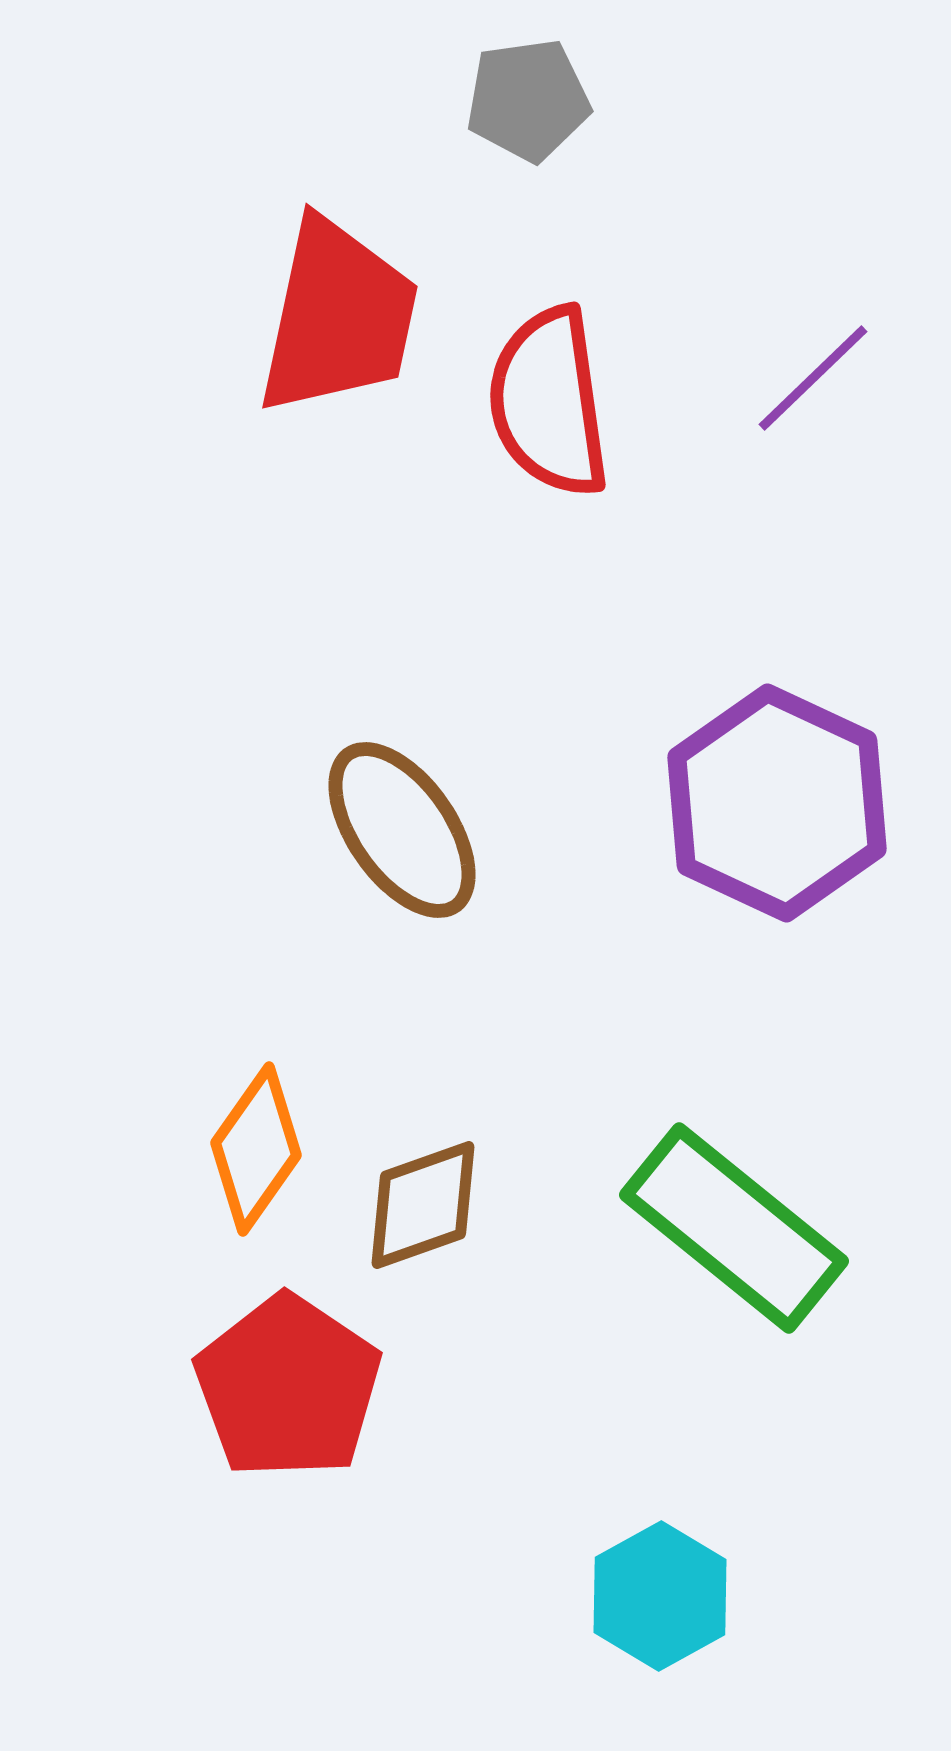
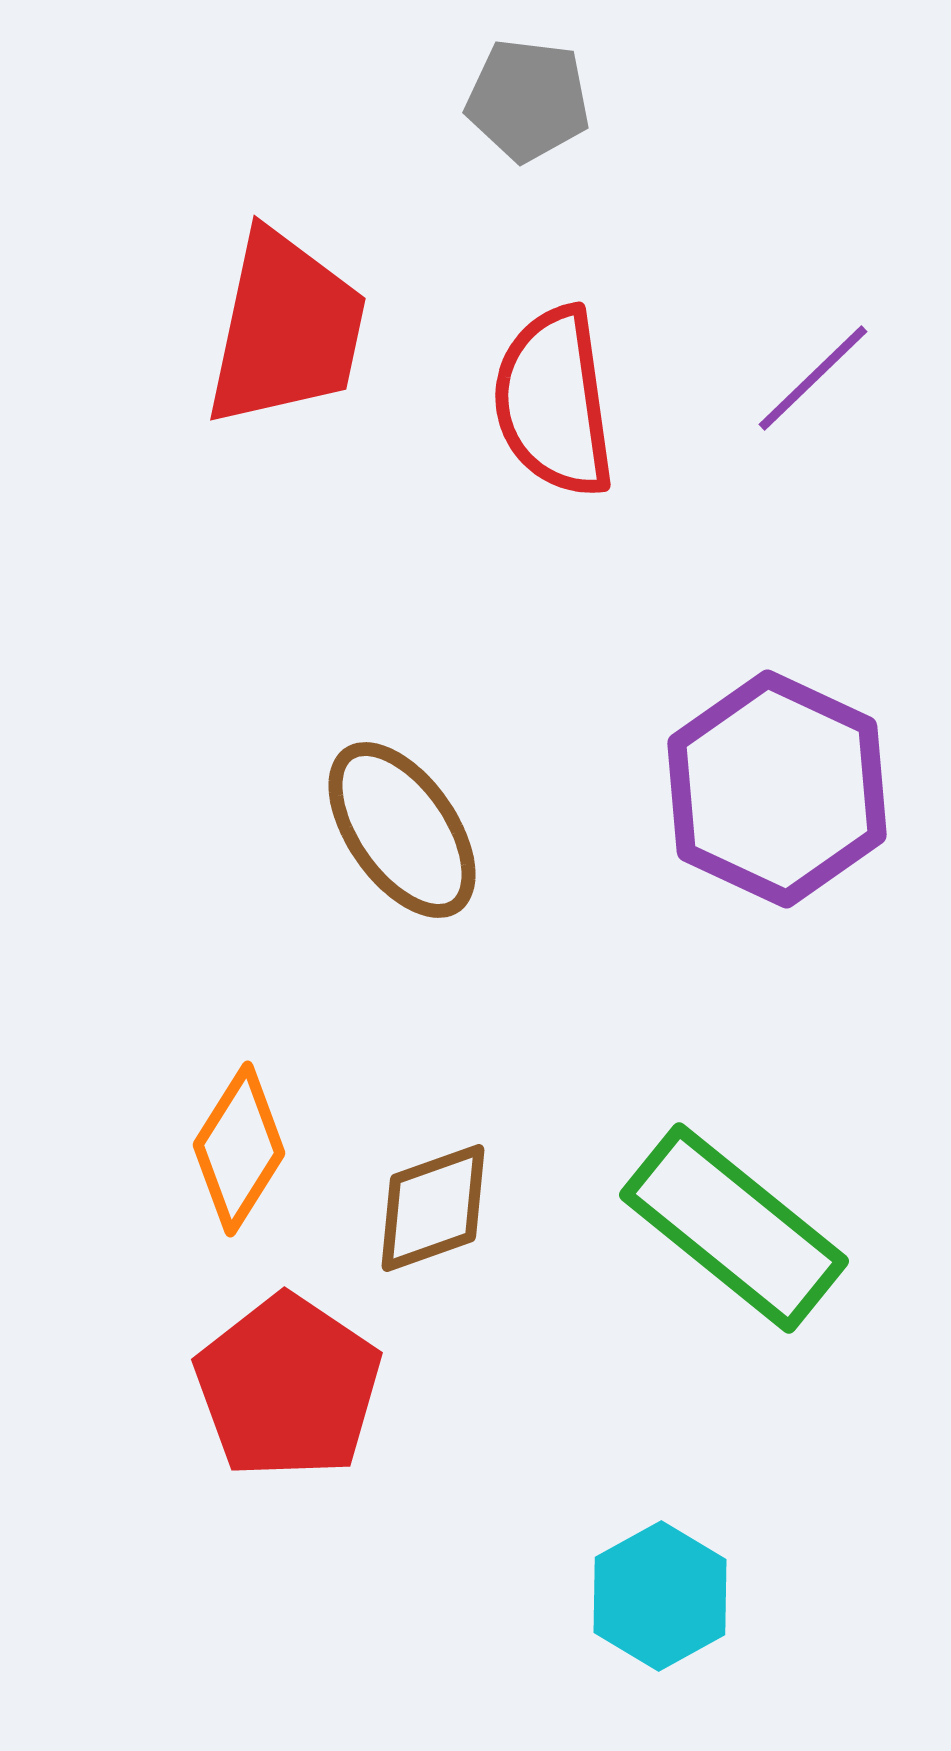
gray pentagon: rotated 15 degrees clockwise
red trapezoid: moved 52 px left, 12 px down
red semicircle: moved 5 px right
purple hexagon: moved 14 px up
orange diamond: moved 17 px left; rotated 3 degrees counterclockwise
brown diamond: moved 10 px right, 3 px down
